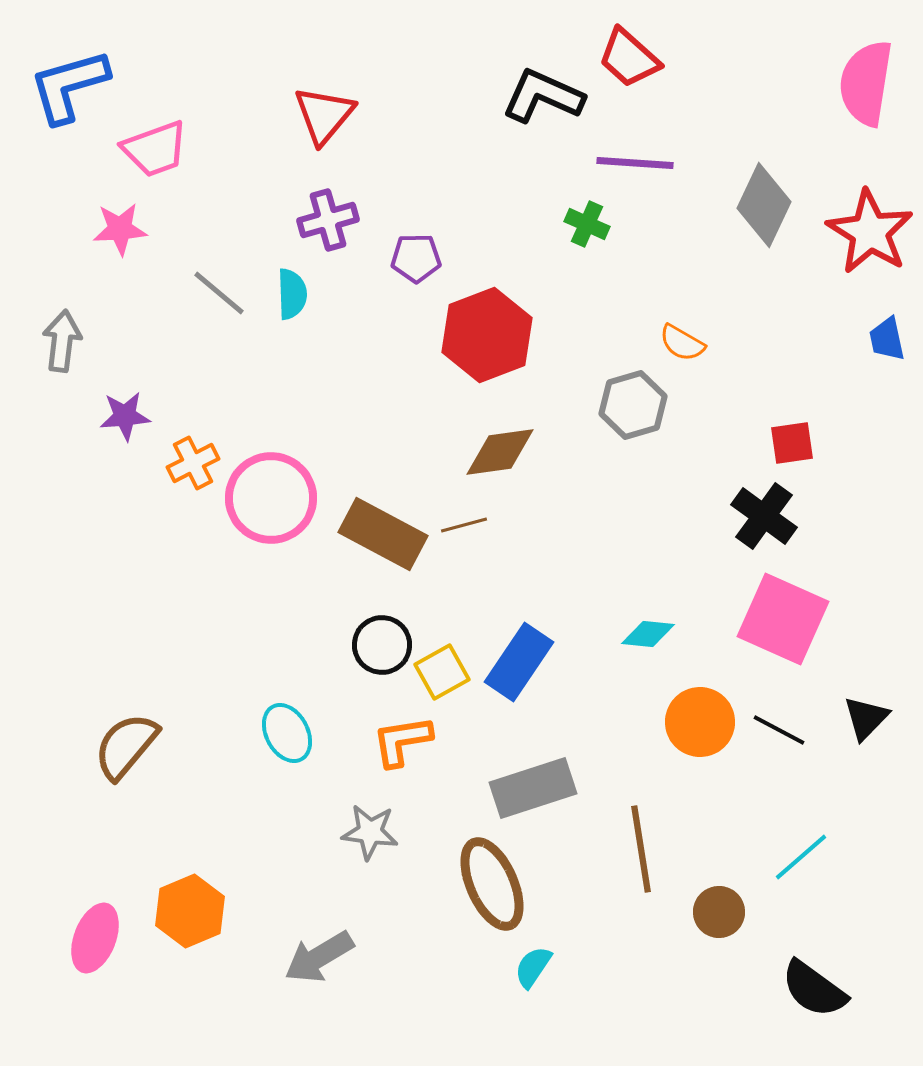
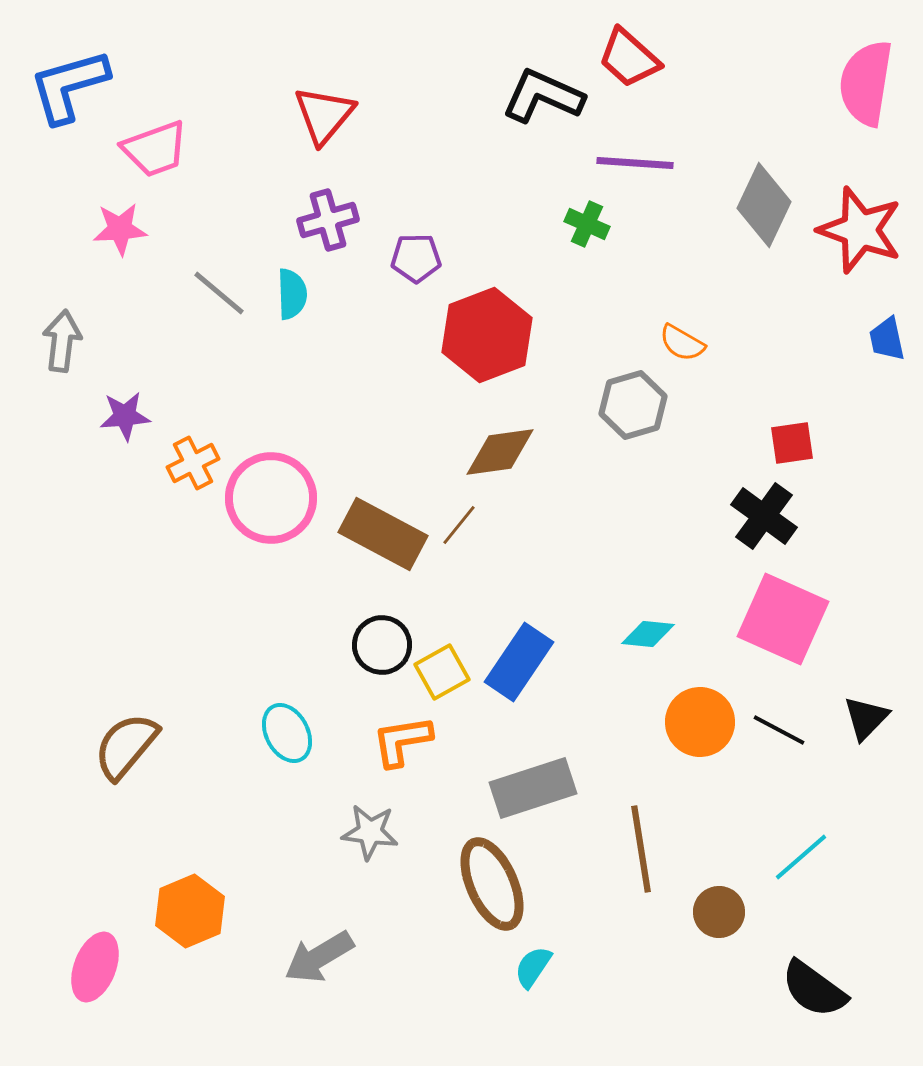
red star at (870, 232): moved 10 px left, 2 px up; rotated 12 degrees counterclockwise
brown line at (464, 525): moved 5 px left; rotated 36 degrees counterclockwise
pink ellipse at (95, 938): moved 29 px down
